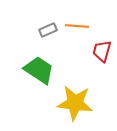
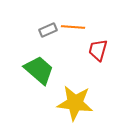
orange line: moved 4 px left, 1 px down
red trapezoid: moved 4 px left, 1 px up
green trapezoid: rotated 8 degrees clockwise
